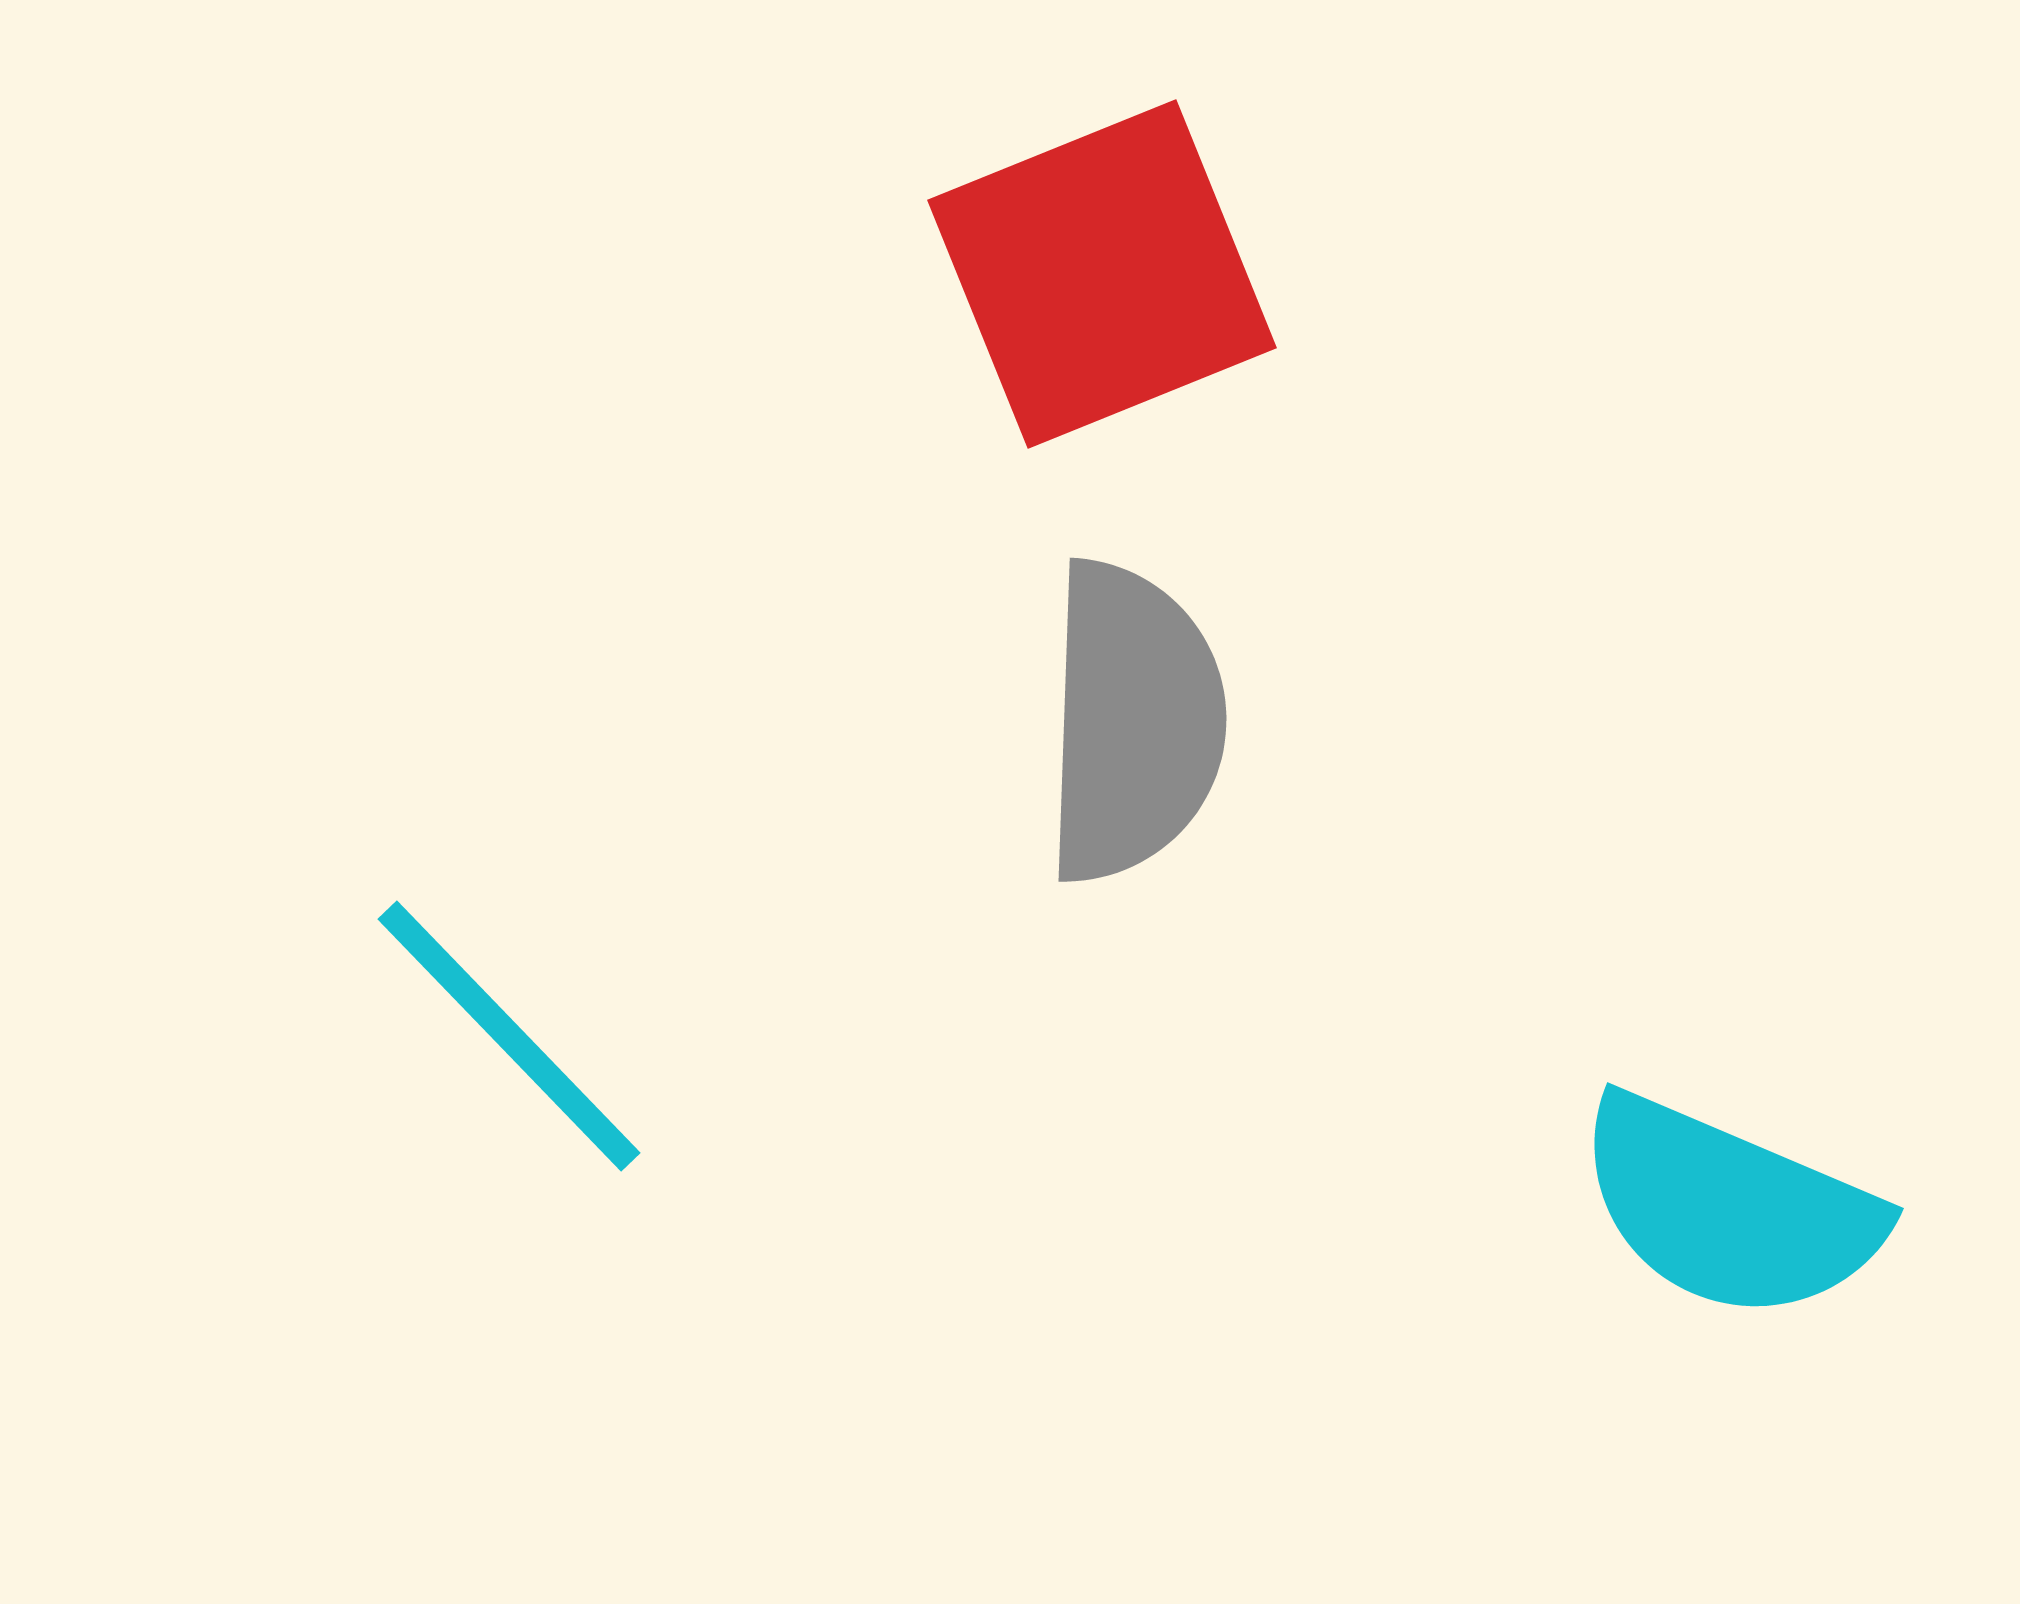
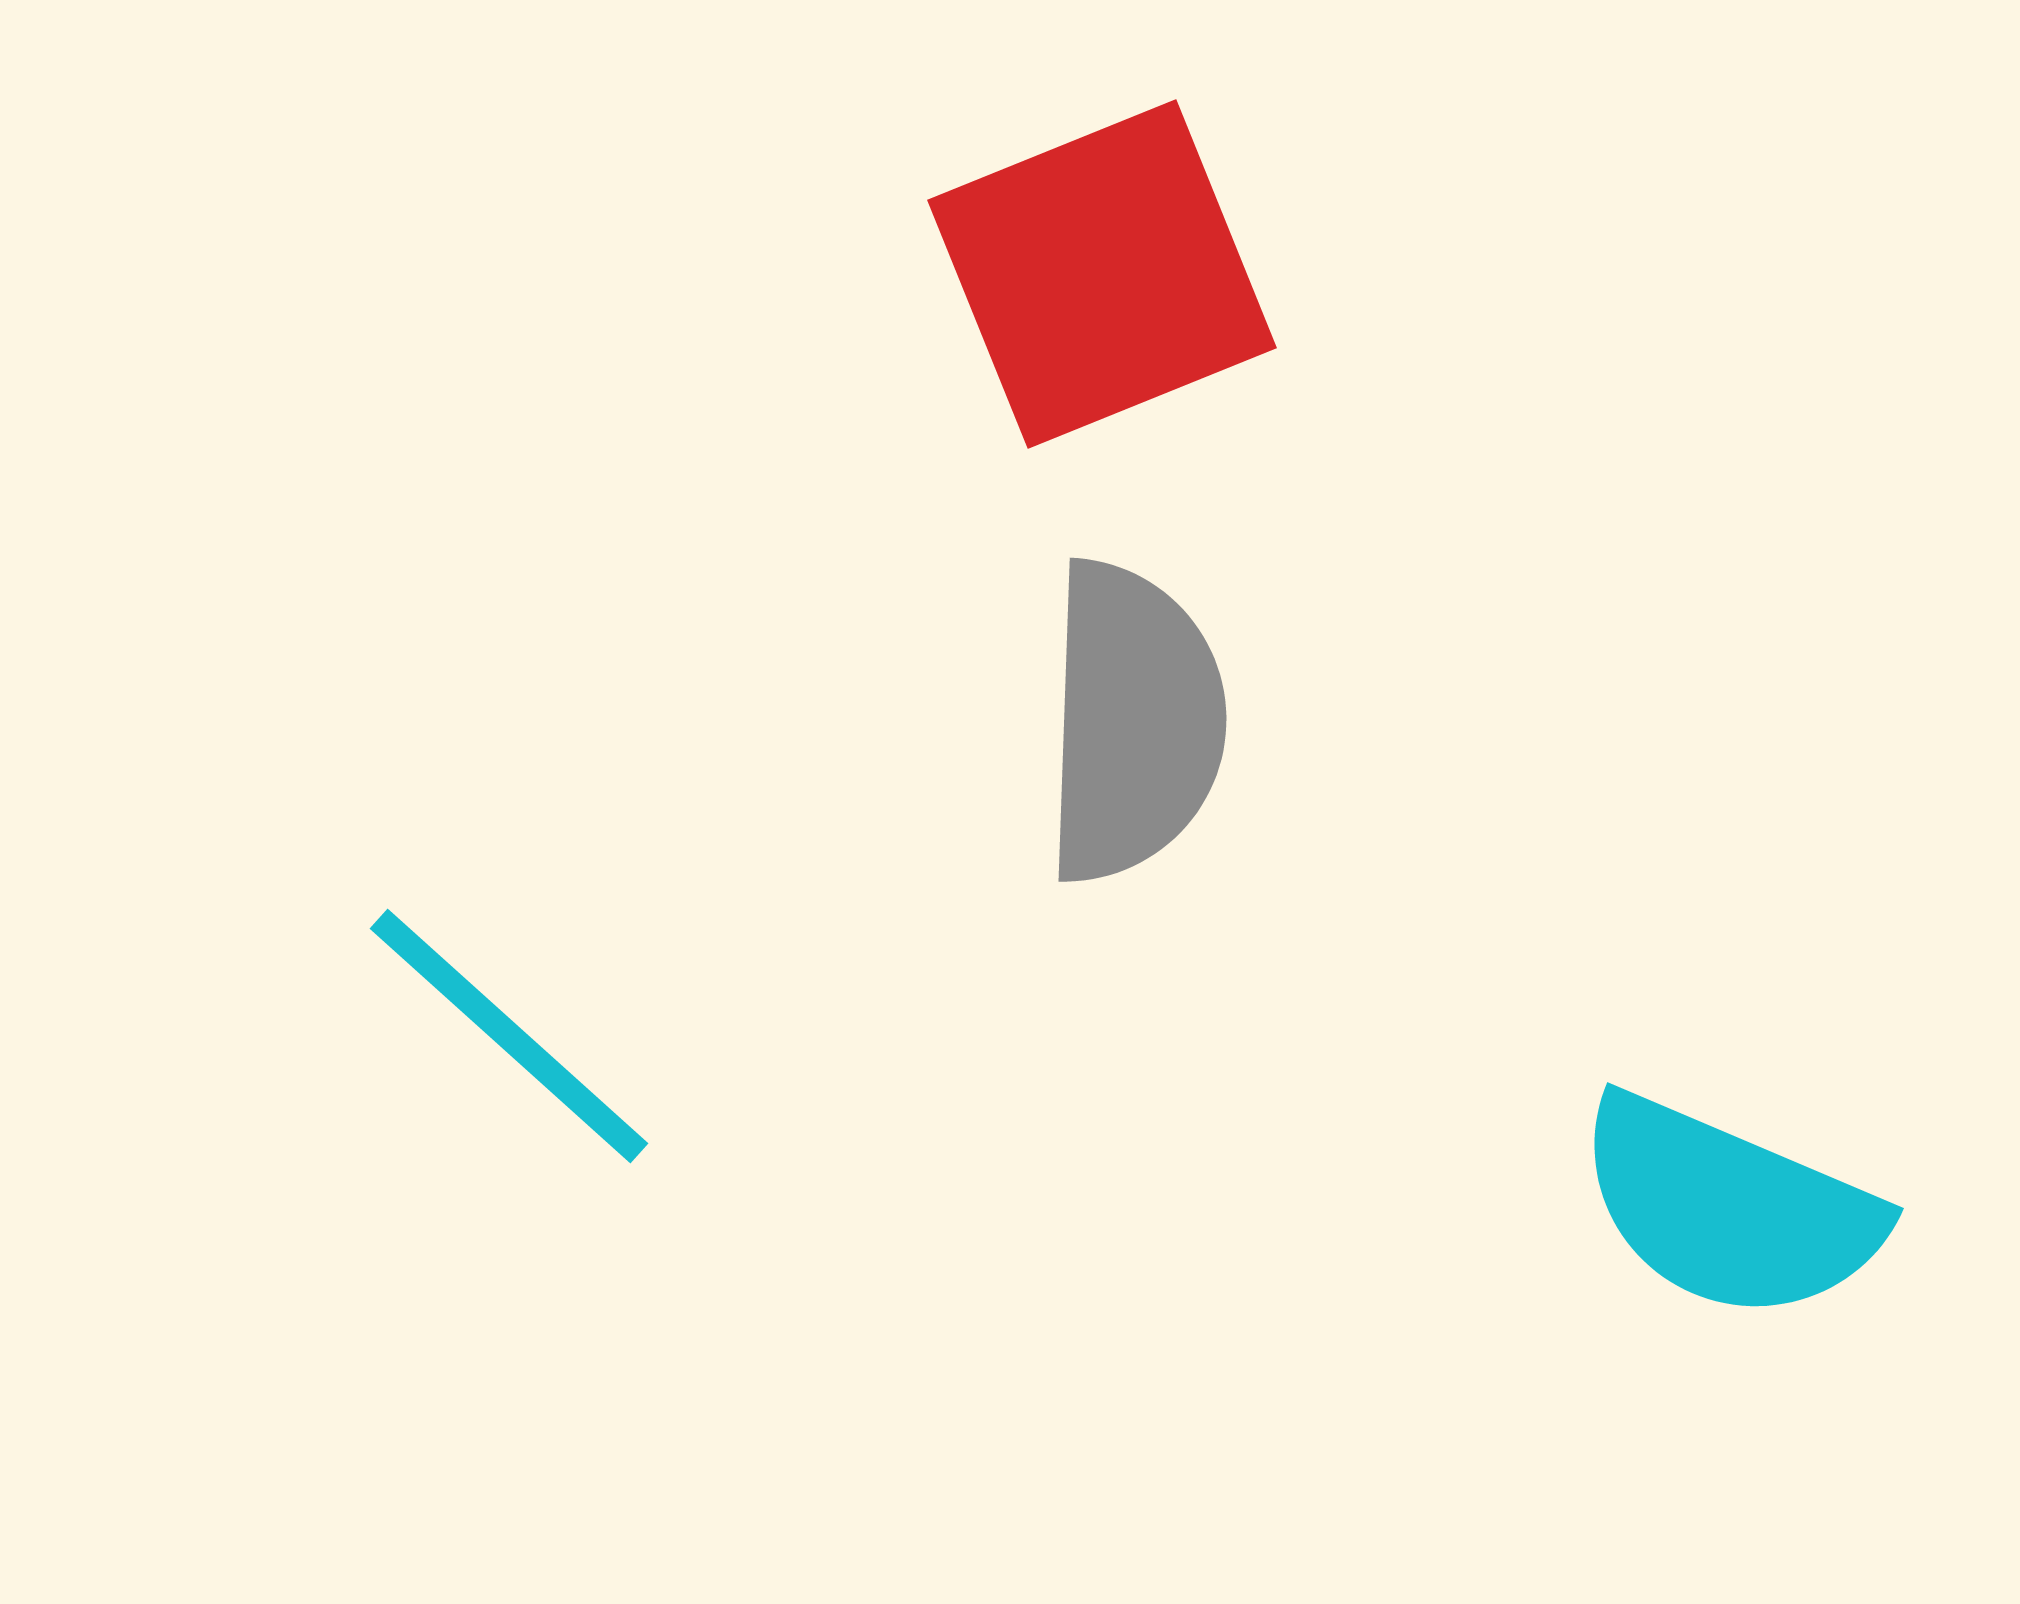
cyan line: rotated 4 degrees counterclockwise
